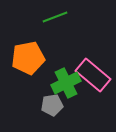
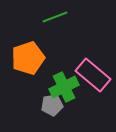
orange pentagon: rotated 8 degrees counterclockwise
green cross: moved 2 px left, 4 px down
